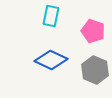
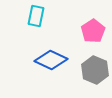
cyan rectangle: moved 15 px left
pink pentagon: rotated 20 degrees clockwise
